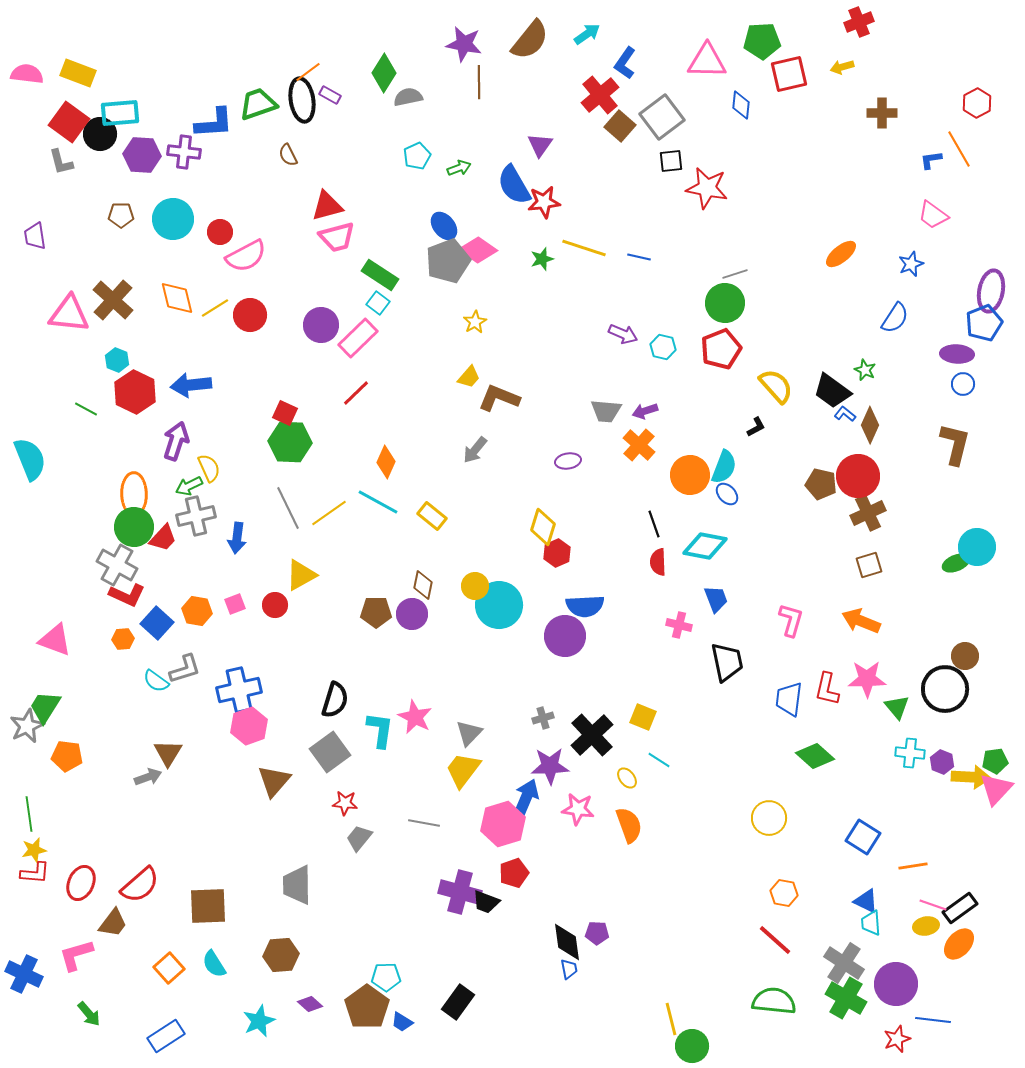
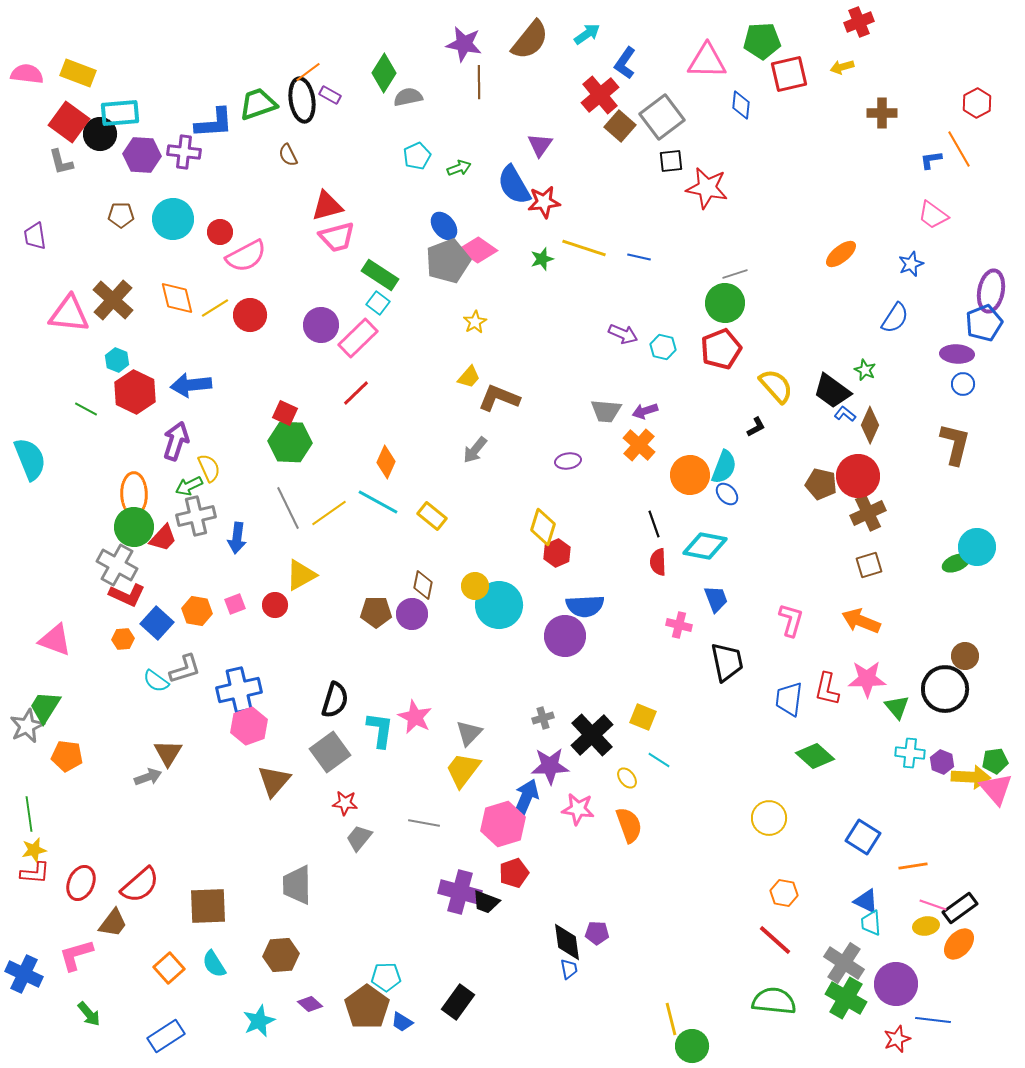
pink triangle at (996, 789): rotated 24 degrees counterclockwise
